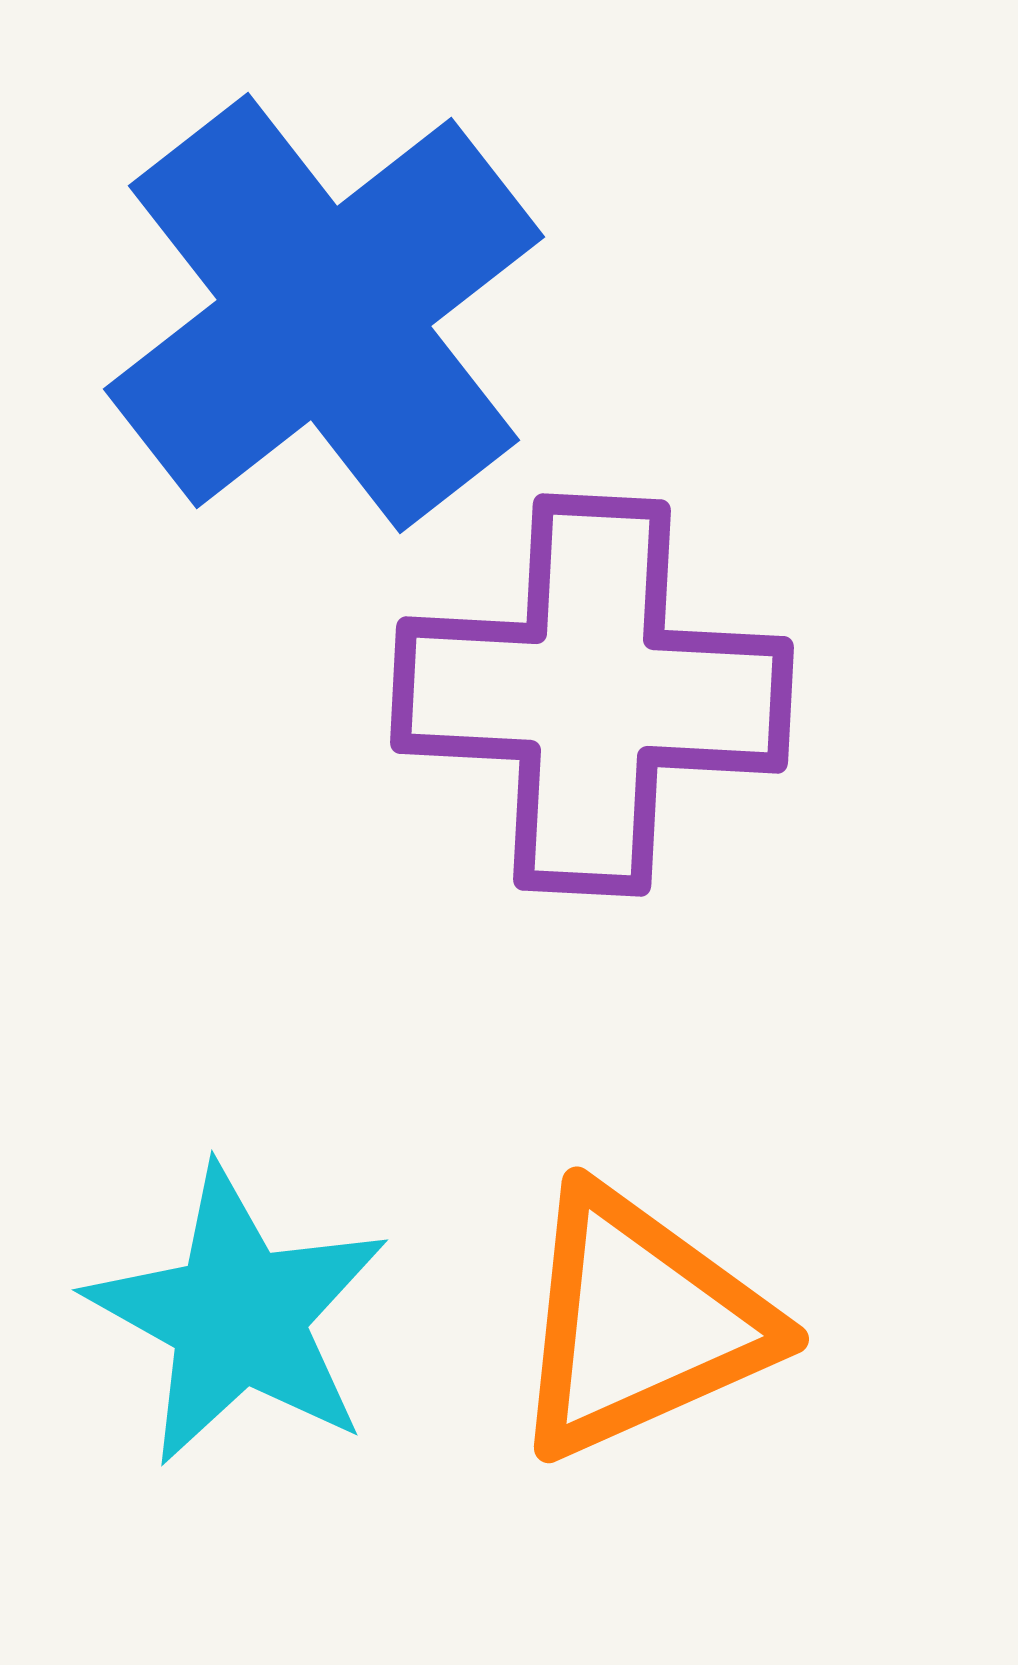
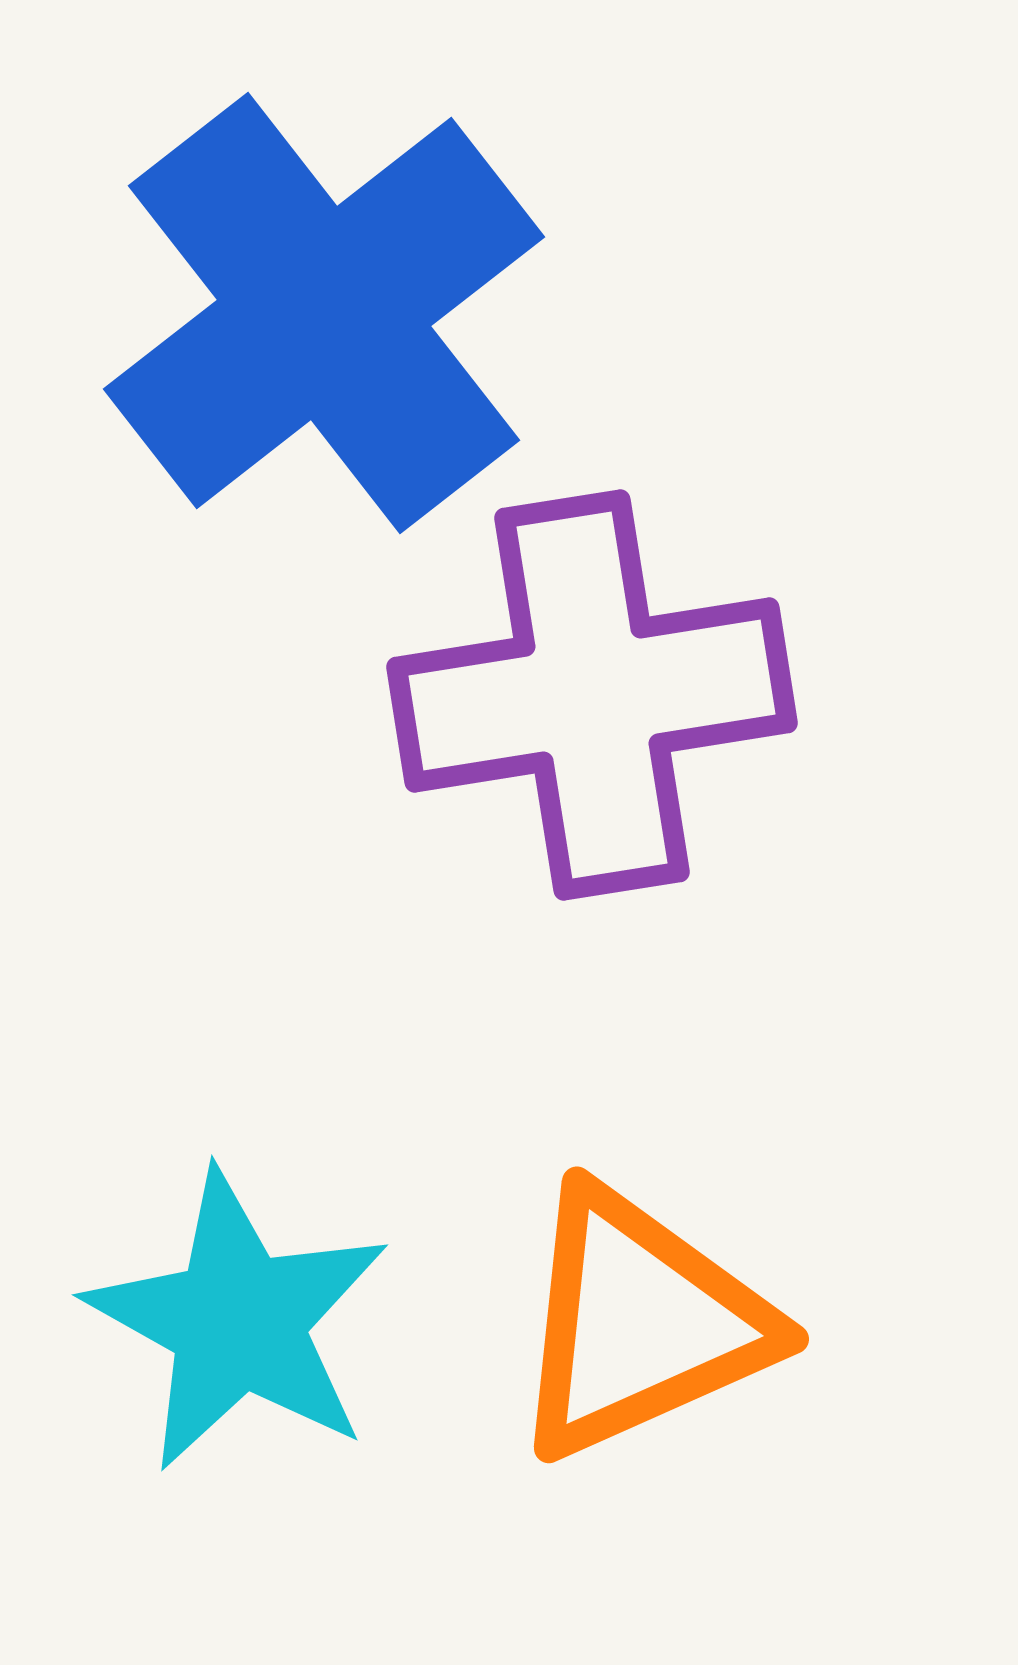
purple cross: rotated 12 degrees counterclockwise
cyan star: moved 5 px down
